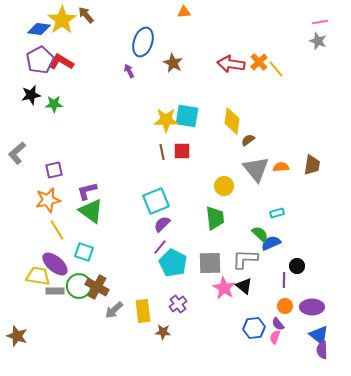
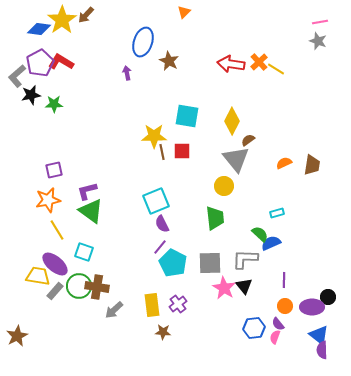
orange triangle at (184, 12): rotated 40 degrees counterclockwise
brown arrow at (86, 15): rotated 96 degrees counterclockwise
purple pentagon at (40, 60): moved 3 px down
brown star at (173, 63): moved 4 px left, 2 px up
yellow line at (276, 69): rotated 18 degrees counterclockwise
purple arrow at (129, 71): moved 2 px left, 2 px down; rotated 16 degrees clockwise
yellow star at (166, 120): moved 12 px left, 16 px down
yellow diamond at (232, 121): rotated 20 degrees clockwise
gray L-shape at (17, 153): moved 77 px up
orange semicircle at (281, 167): moved 3 px right, 4 px up; rotated 21 degrees counterclockwise
gray triangle at (256, 169): moved 20 px left, 10 px up
purple semicircle at (162, 224): rotated 72 degrees counterclockwise
black circle at (297, 266): moved 31 px right, 31 px down
black triangle at (244, 286): rotated 12 degrees clockwise
brown cross at (97, 287): rotated 20 degrees counterclockwise
gray rectangle at (55, 291): rotated 48 degrees counterclockwise
yellow rectangle at (143, 311): moved 9 px right, 6 px up
brown star at (17, 336): rotated 25 degrees clockwise
